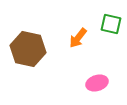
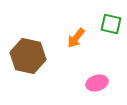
orange arrow: moved 2 px left
brown hexagon: moved 7 px down
